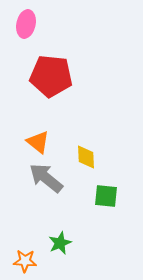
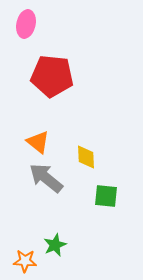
red pentagon: moved 1 px right
green star: moved 5 px left, 2 px down
